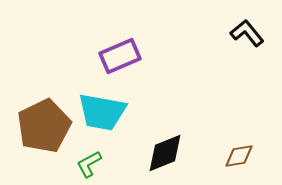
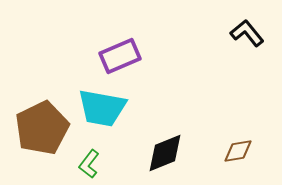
cyan trapezoid: moved 4 px up
brown pentagon: moved 2 px left, 2 px down
brown diamond: moved 1 px left, 5 px up
green L-shape: rotated 24 degrees counterclockwise
